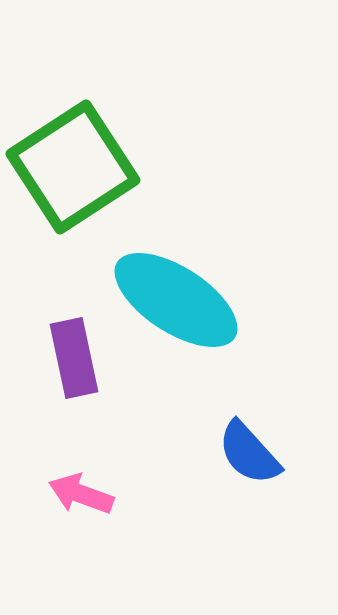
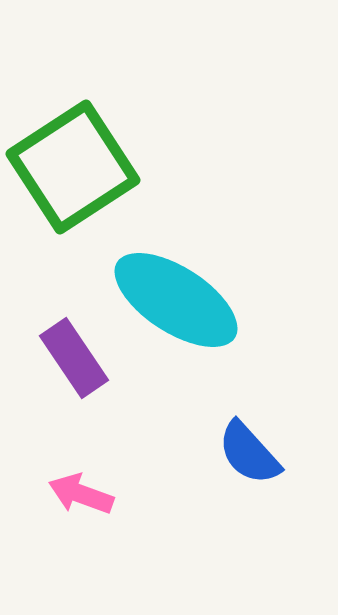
purple rectangle: rotated 22 degrees counterclockwise
